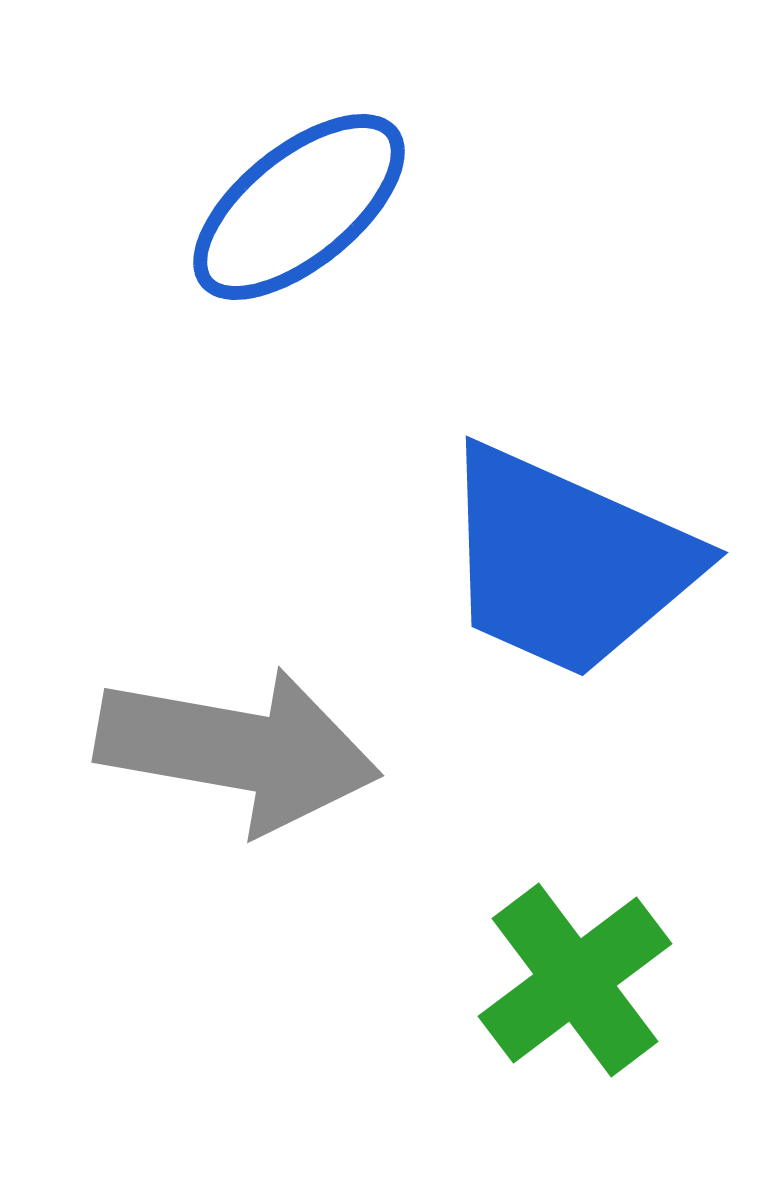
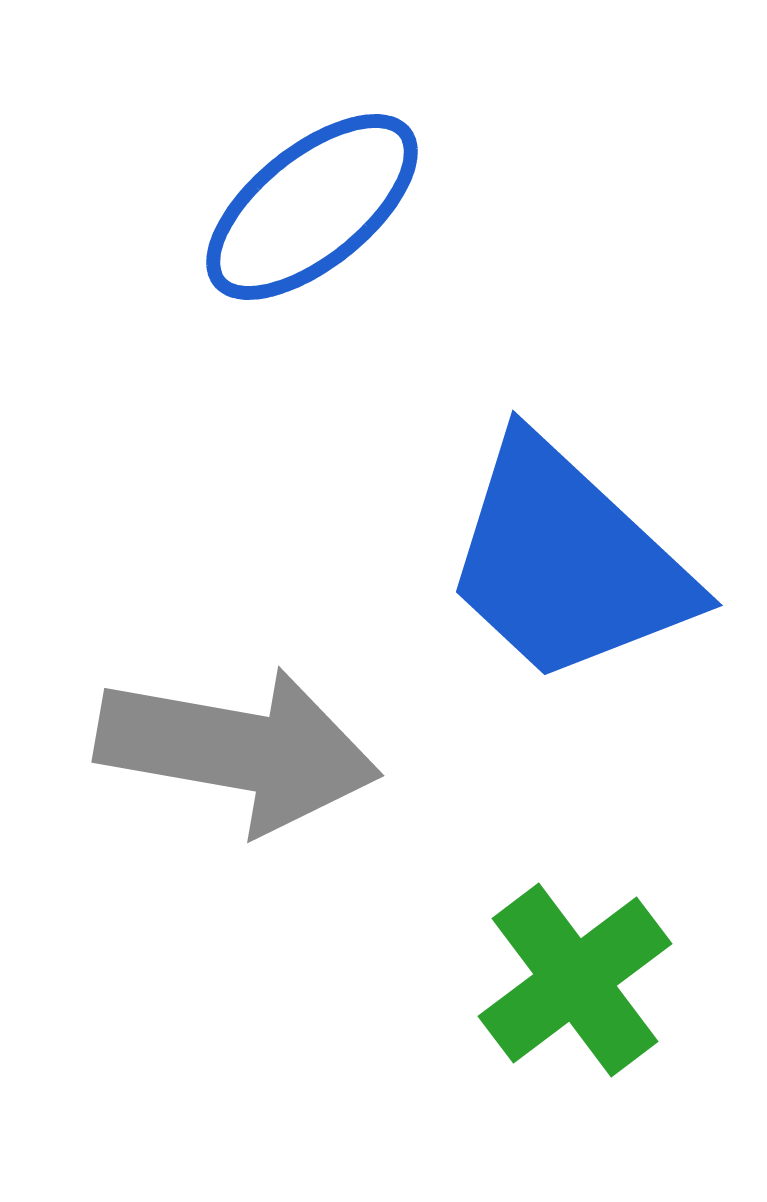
blue ellipse: moved 13 px right
blue trapezoid: rotated 19 degrees clockwise
